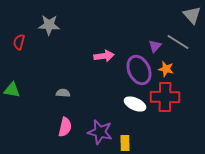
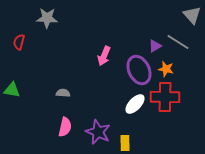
gray star: moved 2 px left, 7 px up
purple triangle: rotated 16 degrees clockwise
pink arrow: rotated 120 degrees clockwise
white ellipse: rotated 70 degrees counterclockwise
purple star: moved 2 px left; rotated 10 degrees clockwise
